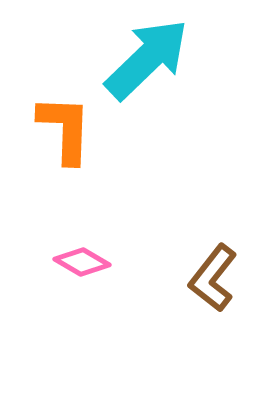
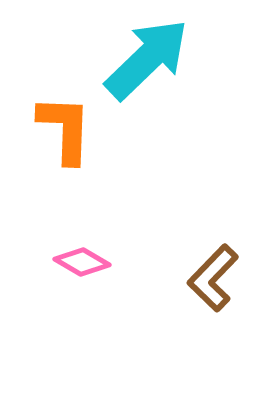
brown L-shape: rotated 6 degrees clockwise
